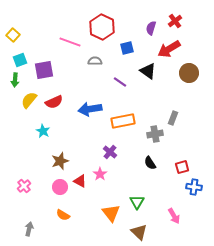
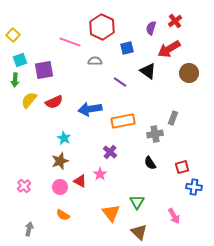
cyan star: moved 21 px right, 7 px down
